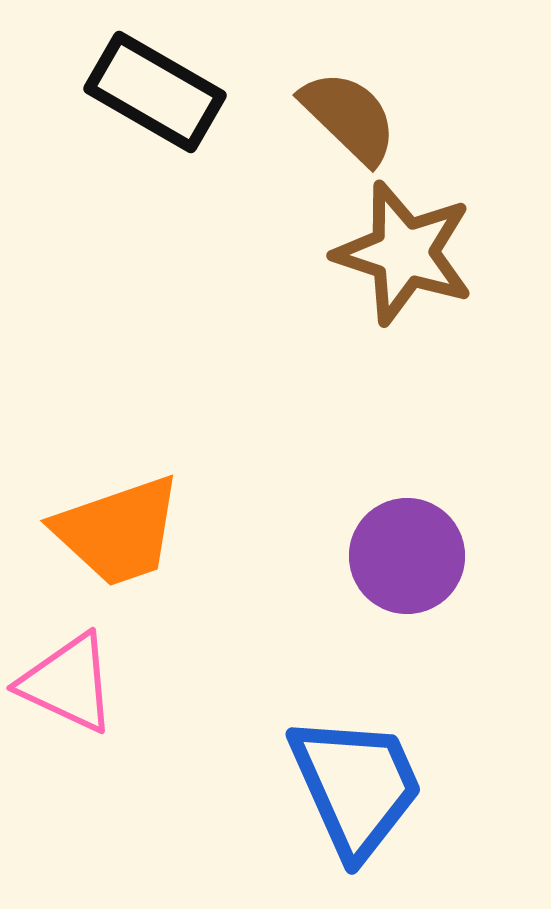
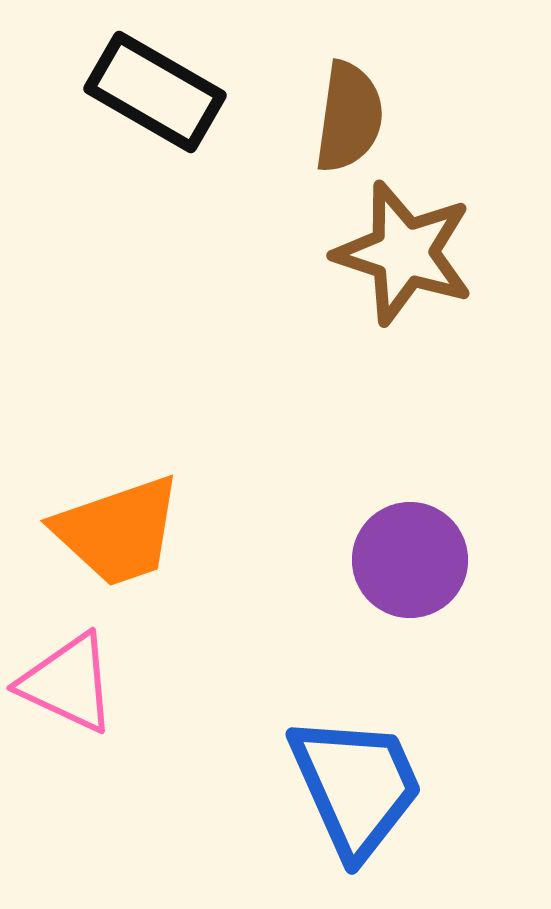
brown semicircle: rotated 54 degrees clockwise
purple circle: moved 3 px right, 4 px down
